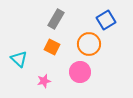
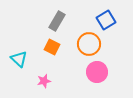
gray rectangle: moved 1 px right, 2 px down
pink circle: moved 17 px right
